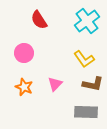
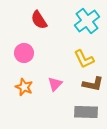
yellow L-shape: rotated 10 degrees clockwise
